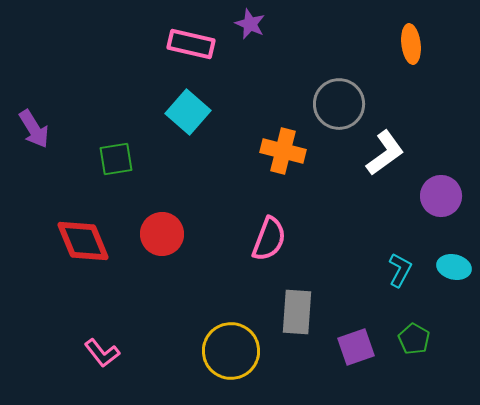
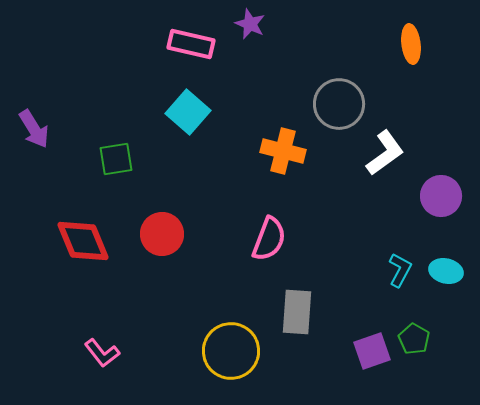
cyan ellipse: moved 8 px left, 4 px down
purple square: moved 16 px right, 4 px down
